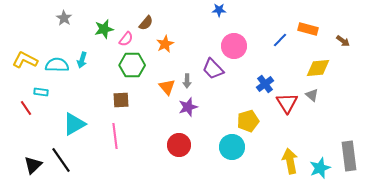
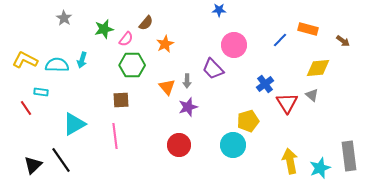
pink circle: moved 1 px up
cyan circle: moved 1 px right, 2 px up
